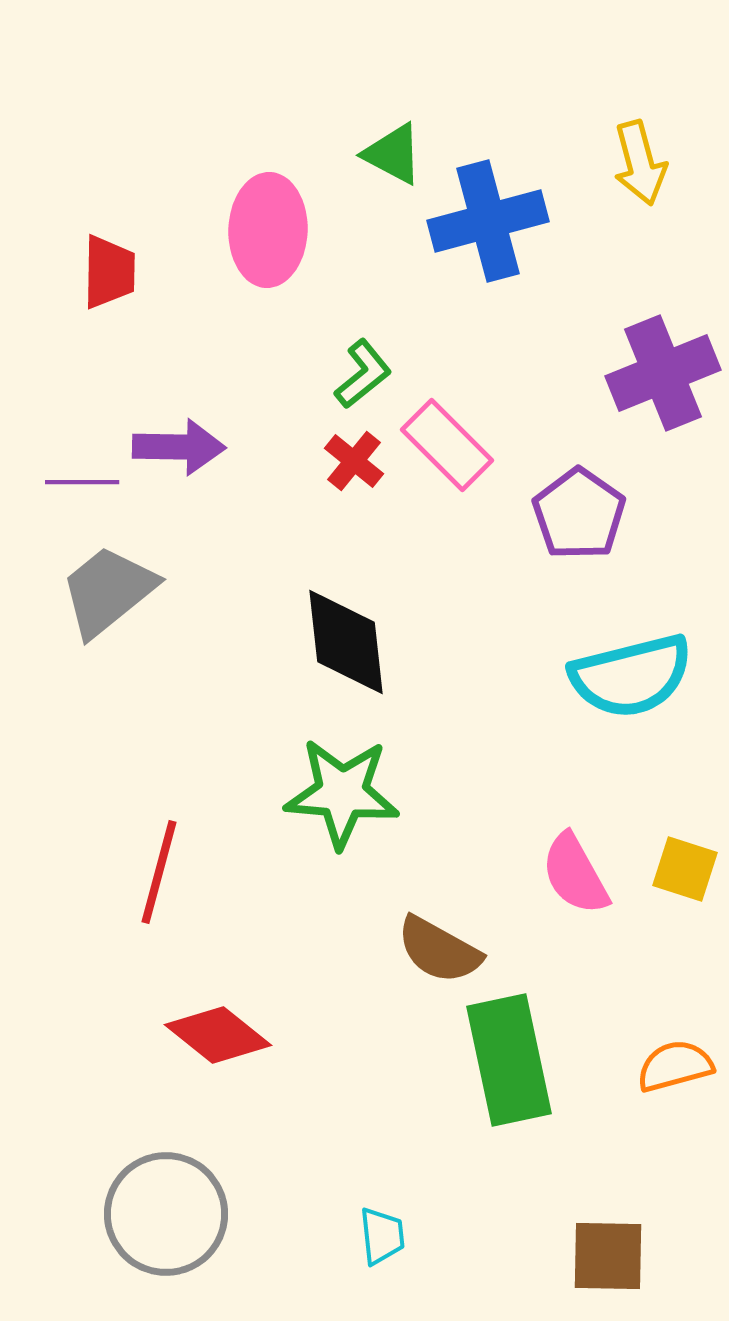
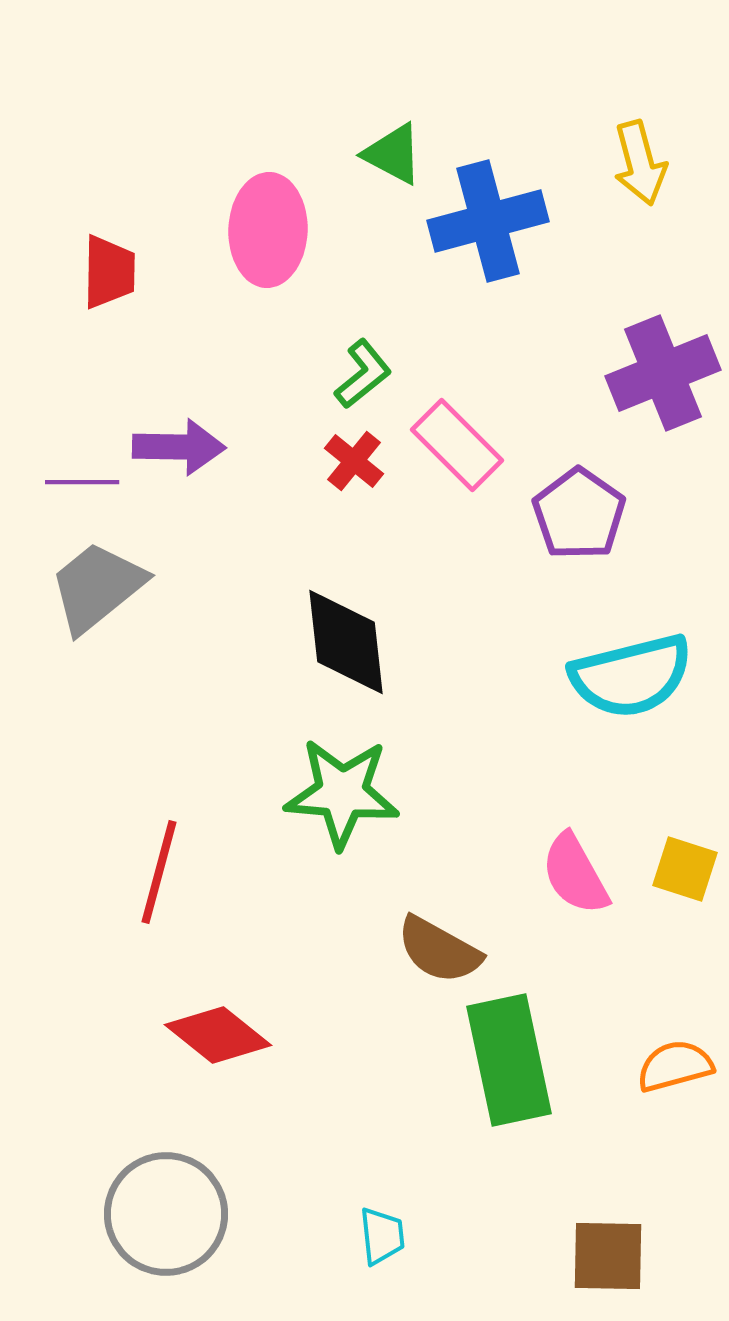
pink rectangle: moved 10 px right
gray trapezoid: moved 11 px left, 4 px up
